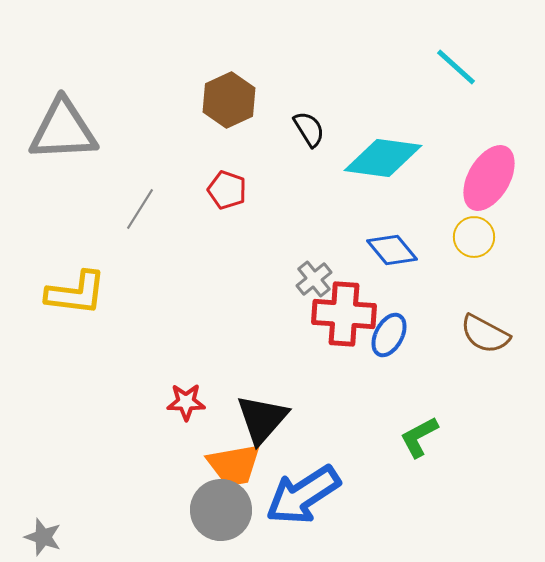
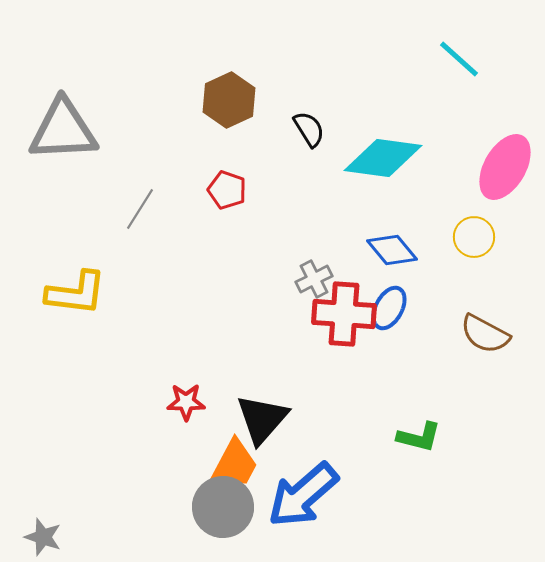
cyan line: moved 3 px right, 8 px up
pink ellipse: moved 16 px right, 11 px up
gray cross: rotated 12 degrees clockwise
blue ellipse: moved 27 px up
green L-shape: rotated 138 degrees counterclockwise
orange trapezoid: rotated 52 degrees counterclockwise
blue arrow: rotated 8 degrees counterclockwise
gray circle: moved 2 px right, 3 px up
